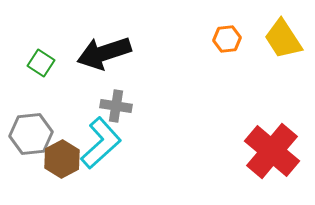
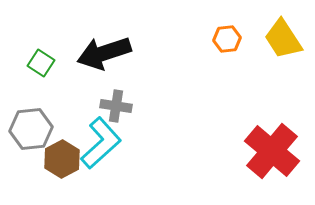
gray hexagon: moved 5 px up
